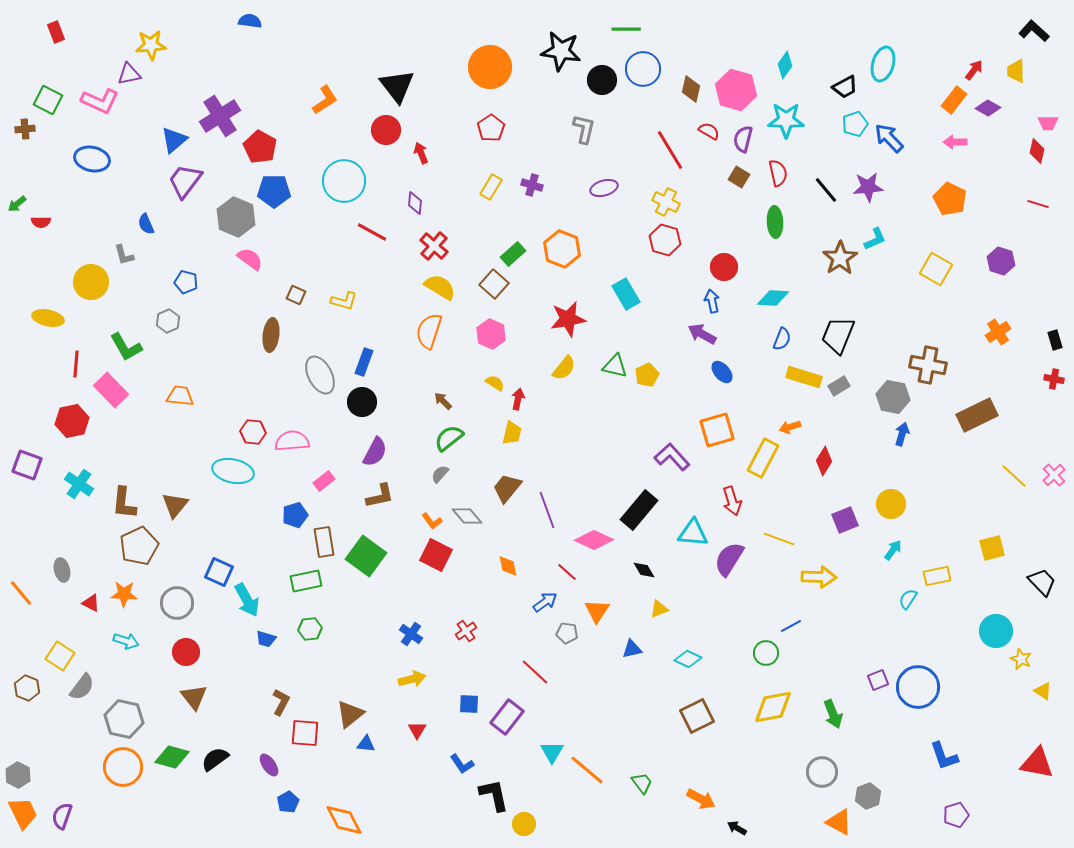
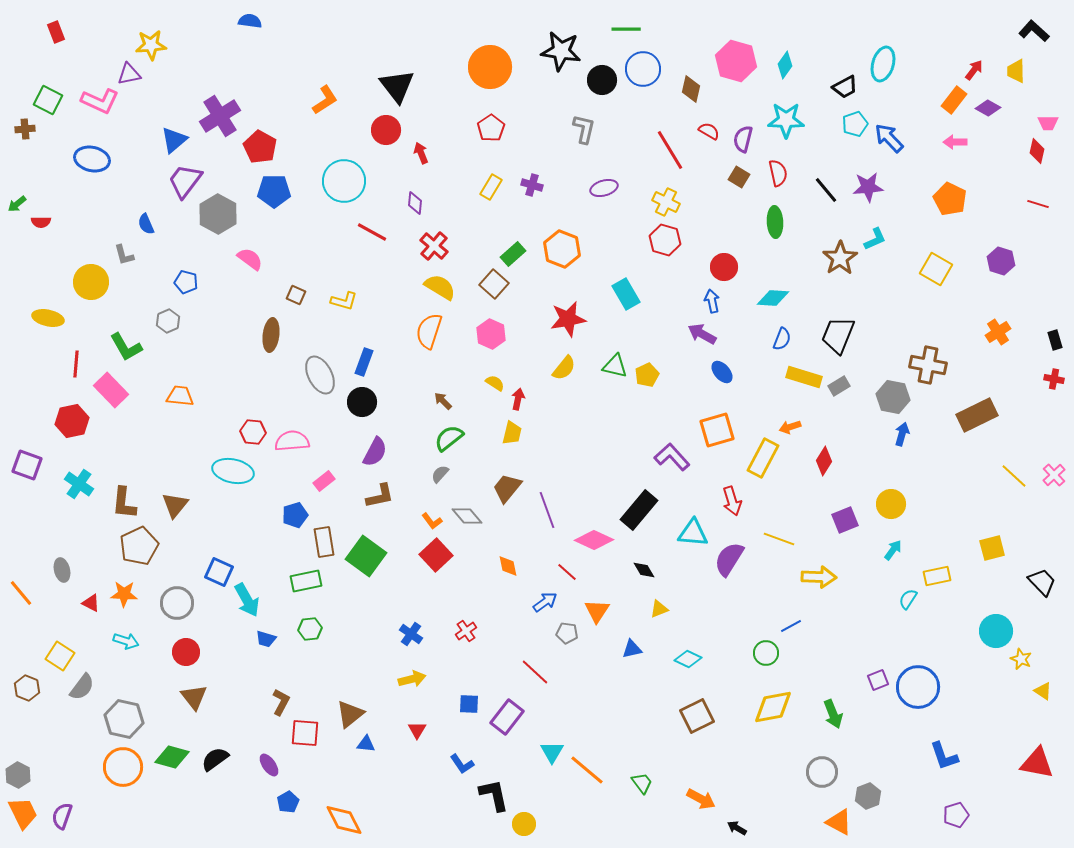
pink hexagon at (736, 90): moved 29 px up
gray hexagon at (236, 217): moved 18 px left, 3 px up; rotated 6 degrees clockwise
red square at (436, 555): rotated 20 degrees clockwise
